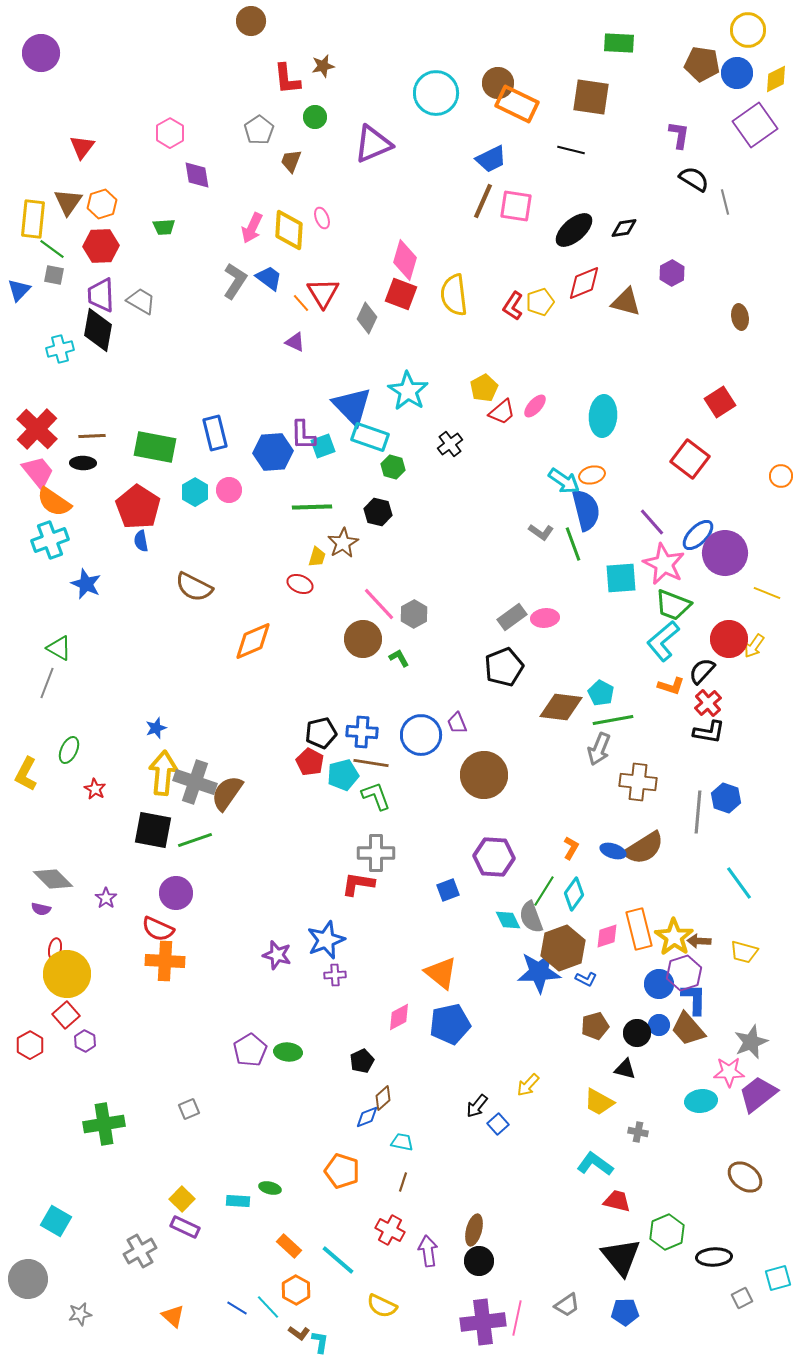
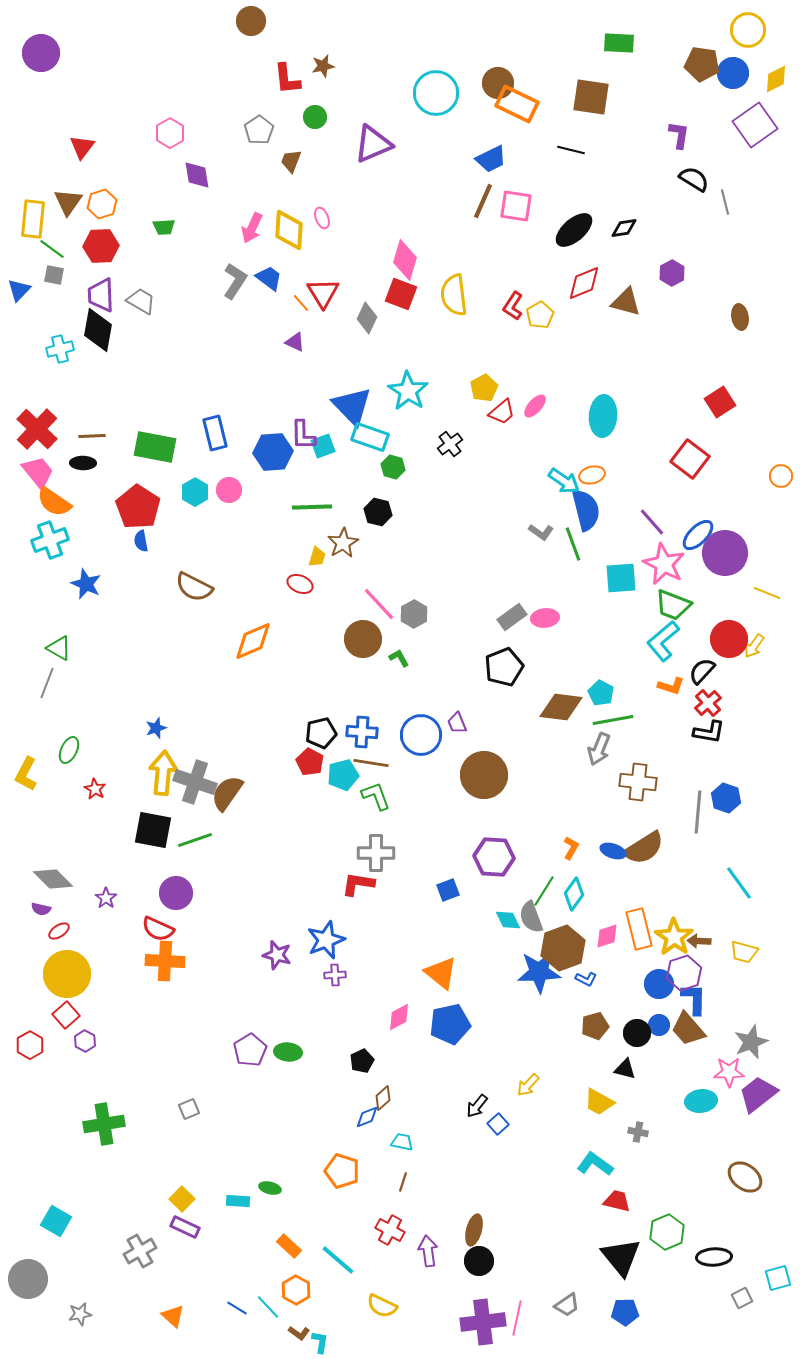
blue circle at (737, 73): moved 4 px left
yellow pentagon at (540, 302): moved 13 px down; rotated 12 degrees counterclockwise
red ellipse at (55, 949): moved 4 px right, 18 px up; rotated 45 degrees clockwise
